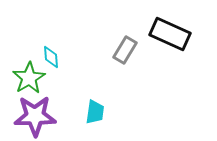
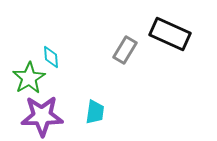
purple star: moved 7 px right
